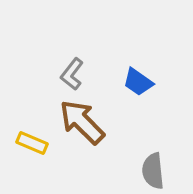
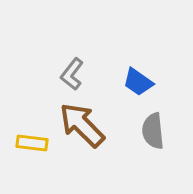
brown arrow: moved 3 px down
yellow rectangle: rotated 16 degrees counterclockwise
gray semicircle: moved 40 px up
